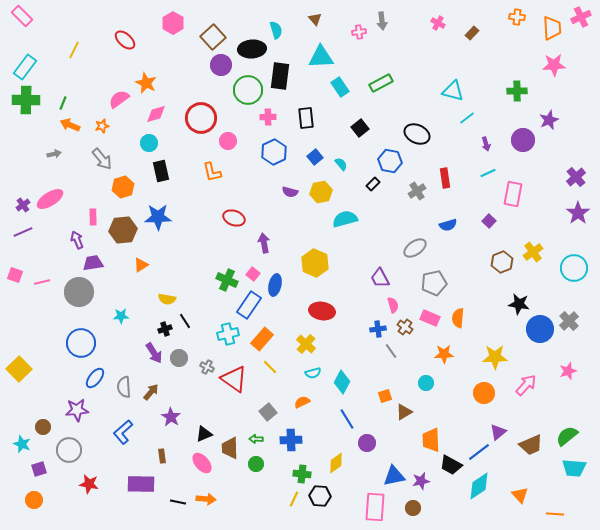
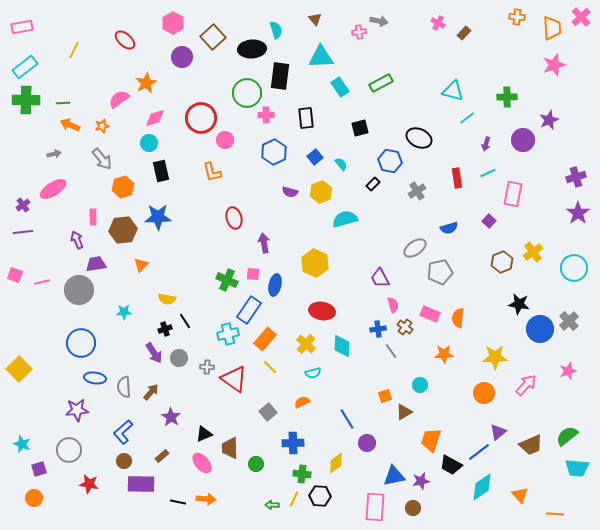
pink rectangle at (22, 16): moved 11 px down; rotated 55 degrees counterclockwise
pink cross at (581, 17): rotated 18 degrees counterclockwise
gray arrow at (382, 21): moved 3 px left; rotated 72 degrees counterclockwise
brown rectangle at (472, 33): moved 8 px left
purple circle at (221, 65): moved 39 px left, 8 px up
pink star at (554, 65): rotated 15 degrees counterclockwise
cyan rectangle at (25, 67): rotated 15 degrees clockwise
orange star at (146, 83): rotated 20 degrees clockwise
green circle at (248, 90): moved 1 px left, 3 px down
green cross at (517, 91): moved 10 px left, 6 px down
green line at (63, 103): rotated 64 degrees clockwise
pink diamond at (156, 114): moved 1 px left, 4 px down
pink cross at (268, 117): moved 2 px left, 2 px up
black square at (360, 128): rotated 24 degrees clockwise
black ellipse at (417, 134): moved 2 px right, 4 px down
pink circle at (228, 141): moved 3 px left, 1 px up
purple arrow at (486, 144): rotated 32 degrees clockwise
purple cross at (576, 177): rotated 24 degrees clockwise
red rectangle at (445, 178): moved 12 px right
yellow hexagon at (321, 192): rotated 10 degrees counterclockwise
pink ellipse at (50, 199): moved 3 px right, 10 px up
red ellipse at (234, 218): rotated 55 degrees clockwise
blue semicircle at (448, 225): moved 1 px right, 3 px down
purple line at (23, 232): rotated 18 degrees clockwise
purple trapezoid at (93, 263): moved 3 px right, 1 px down
orange triangle at (141, 265): rotated 14 degrees counterclockwise
pink square at (253, 274): rotated 32 degrees counterclockwise
gray pentagon at (434, 283): moved 6 px right, 11 px up
gray circle at (79, 292): moved 2 px up
blue rectangle at (249, 305): moved 5 px down
cyan star at (121, 316): moved 3 px right, 4 px up
pink rectangle at (430, 318): moved 4 px up
orange rectangle at (262, 339): moved 3 px right
gray cross at (207, 367): rotated 24 degrees counterclockwise
blue ellipse at (95, 378): rotated 60 degrees clockwise
cyan diamond at (342, 382): moved 36 px up; rotated 25 degrees counterclockwise
cyan circle at (426, 383): moved 6 px left, 2 px down
brown circle at (43, 427): moved 81 px right, 34 px down
green arrow at (256, 439): moved 16 px right, 66 px down
blue cross at (291, 440): moved 2 px right, 3 px down
orange trapezoid at (431, 440): rotated 20 degrees clockwise
brown rectangle at (162, 456): rotated 56 degrees clockwise
cyan trapezoid at (574, 468): moved 3 px right
cyan diamond at (479, 486): moved 3 px right, 1 px down
orange circle at (34, 500): moved 2 px up
